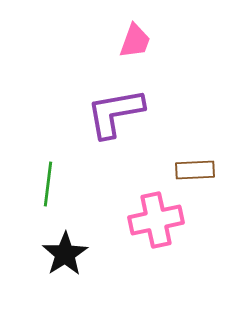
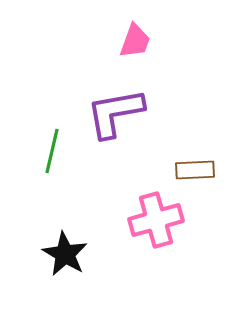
green line: moved 4 px right, 33 px up; rotated 6 degrees clockwise
pink cross: rotated 4 degrees counterclockwise
black star: rotated 9 degrees counterclockwise
